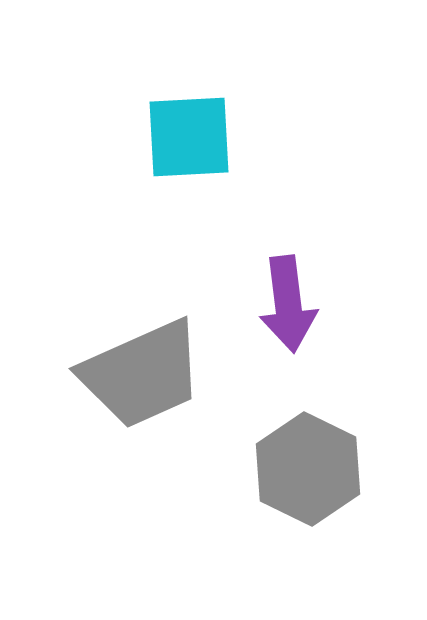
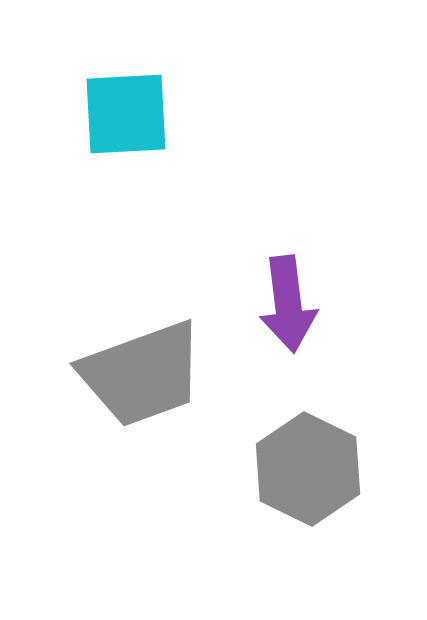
cyan square: moved 63 px left, 23 px up
gray trapezoid: rotated 4 degrees clockwise
